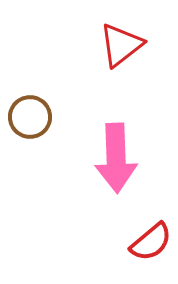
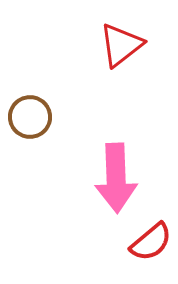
pink arrow: moved 20 px down
